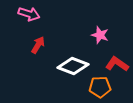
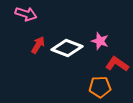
pink arrow: moved 3 px left
pink star: moved 6 px down
white diamond: moved 6 px left, 18 px up
